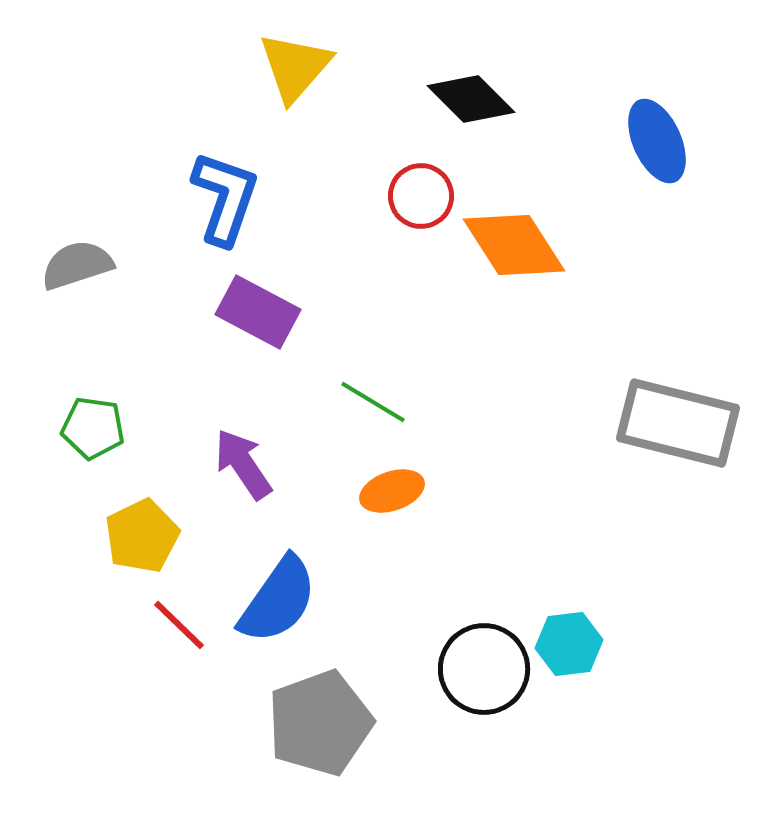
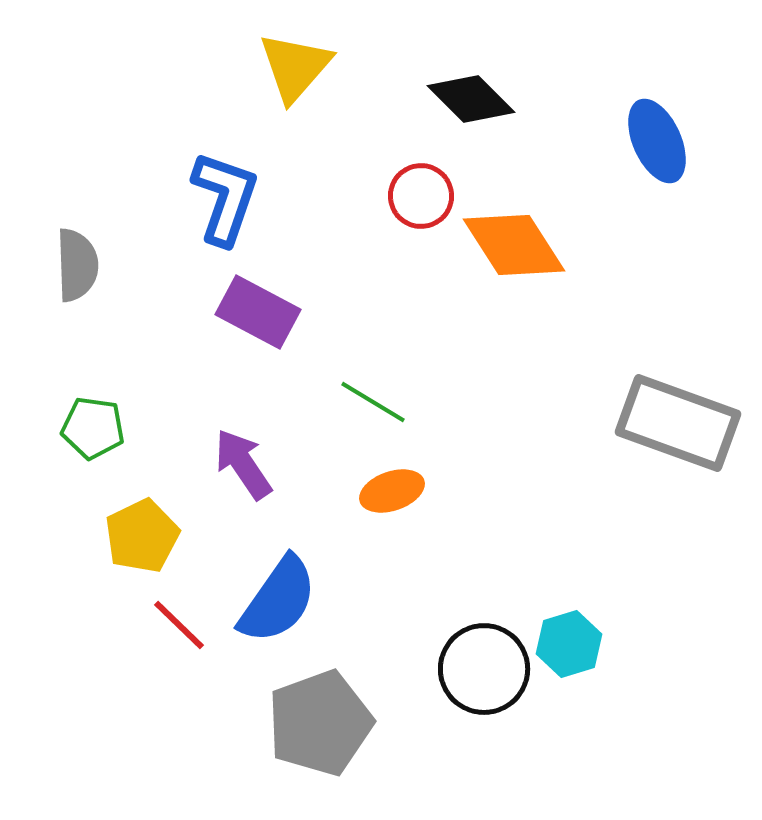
gray semicircle: rotated 106 degrees clockwise
gray rectangle: rotated 6 degrees clockwise
cyan hexagon: rotated 10 degrees counterclockwise
